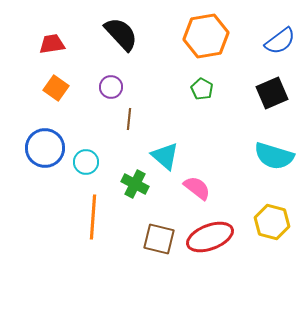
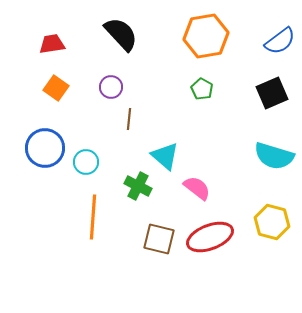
green cross: moved 3 px right, 2 px down
